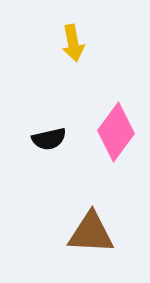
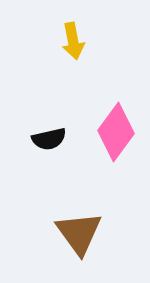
yellow arrow: moved 2 px up
brown triangle: moved 12 px left; rotated 51 degrees clockwise
